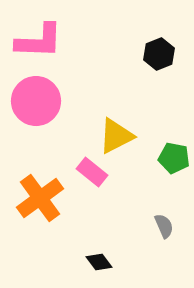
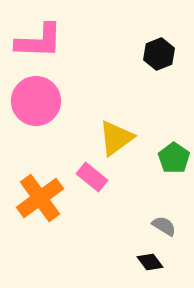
yellow triangle: moved 2 px down; rotated 9 degrees counterclockwise
green pentagon: rotated 24 degrees clockwise
pink rectangle: moved 5 px down
gray semicircle: rotated 35 degrees counterclockwise
black diamond: moved 51 px right
